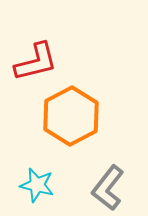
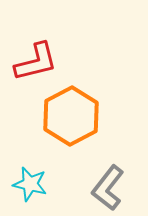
cyan star: moved 7 px left, 1 px up
